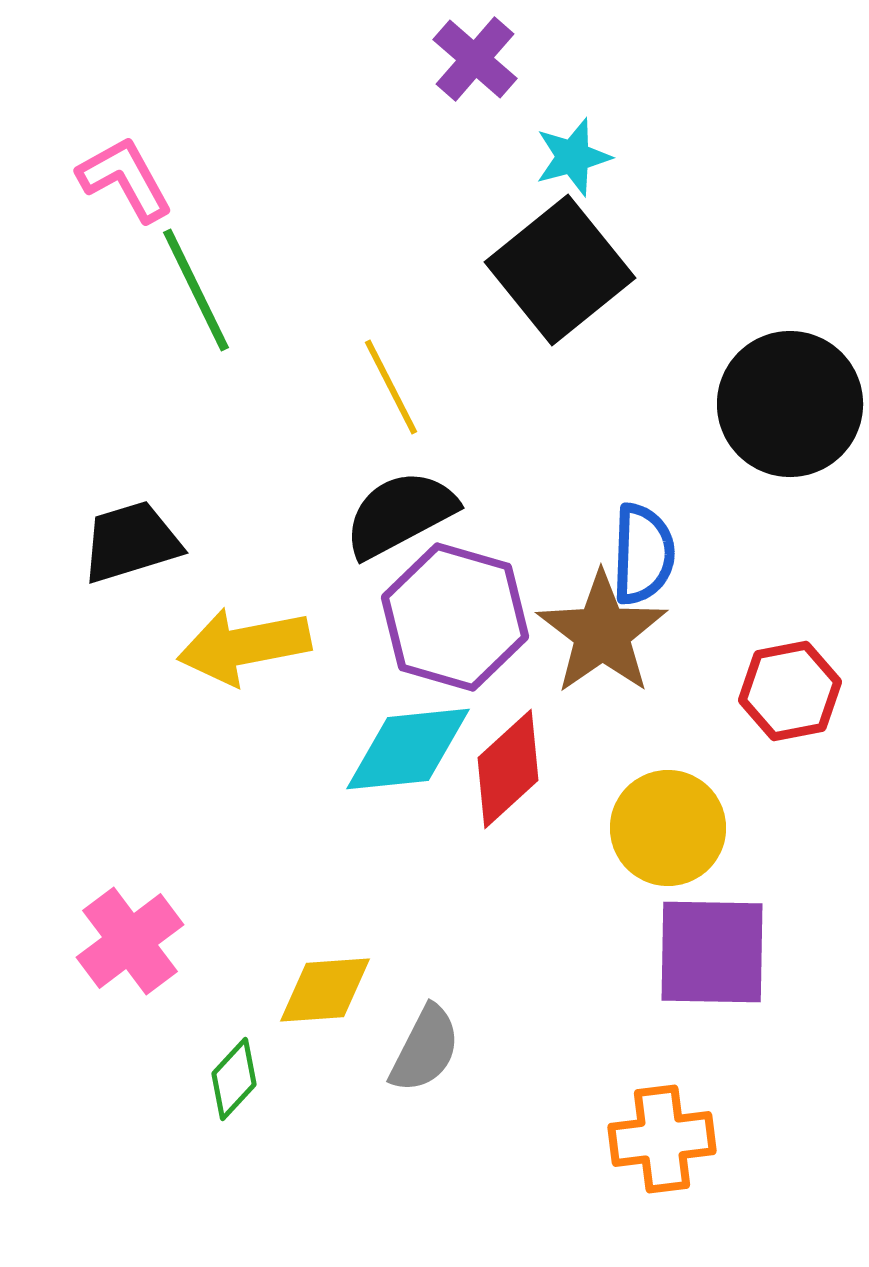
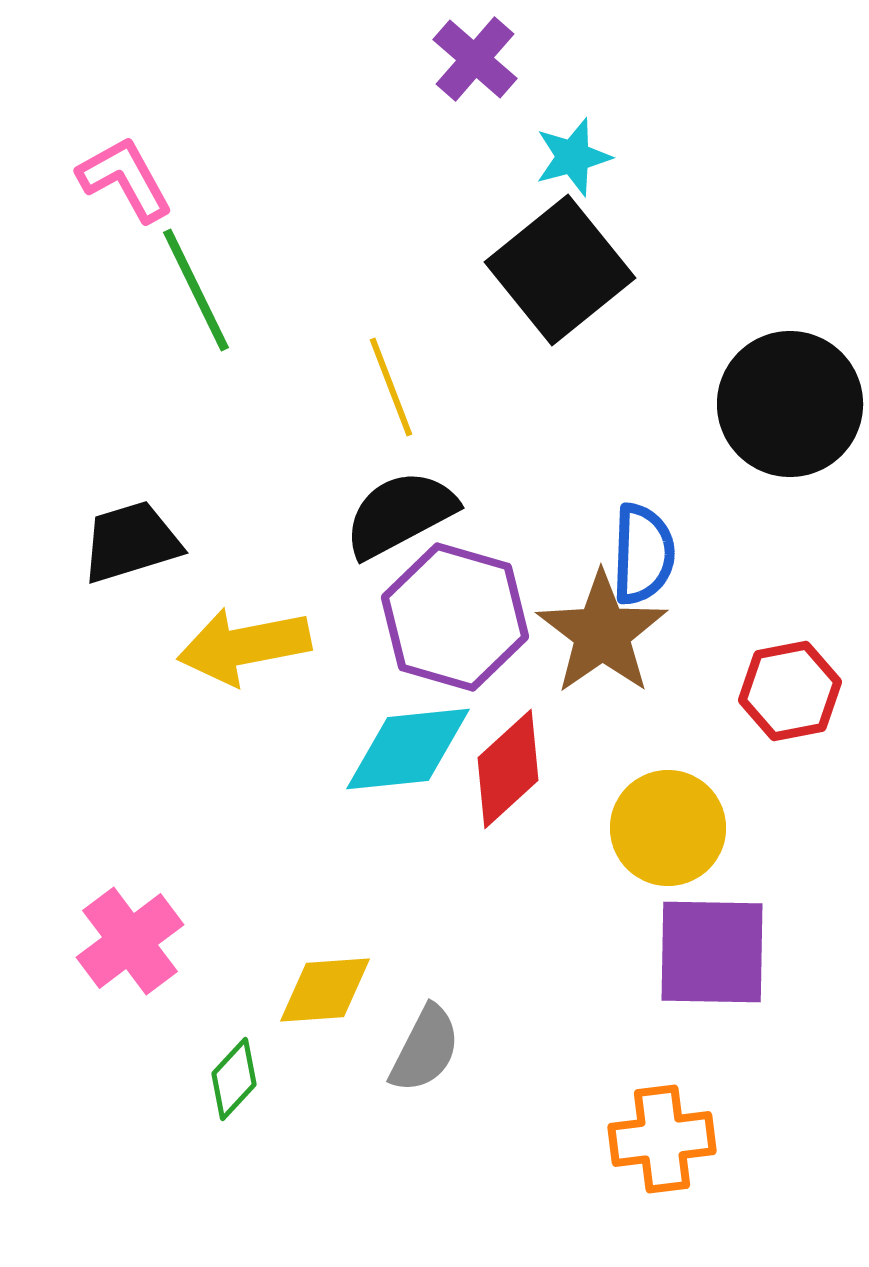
yellow line: rotated 6 degrees clockwise
